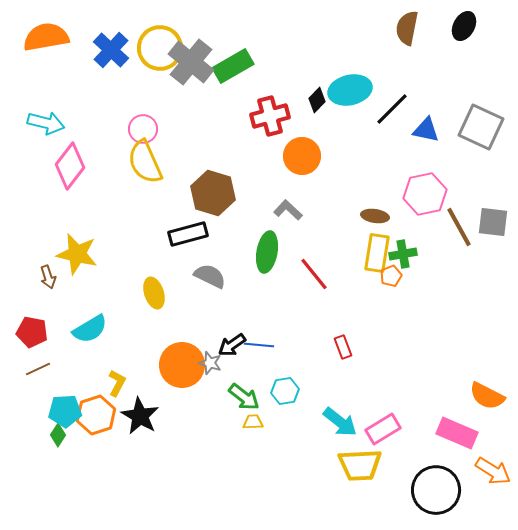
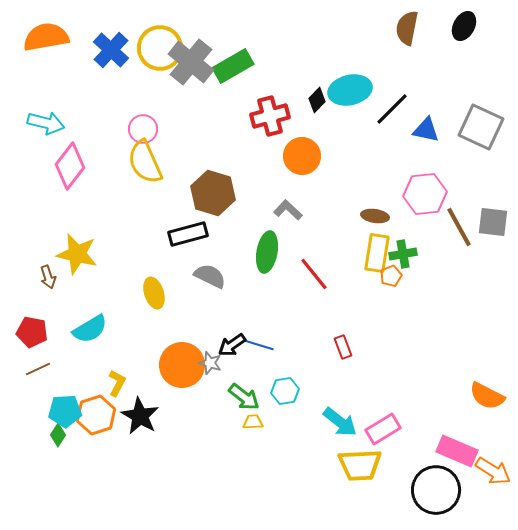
pink hexagon at (425, 194): rotated 6 degrees clockwise
blue line at (259, 345): rotated 12 degrees clockwise
pink rectangle at (457, 433): moved 18 px down
